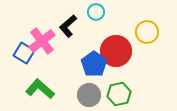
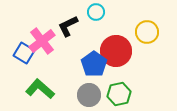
black L-shape: rotated 15 degrees clockwise
